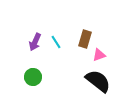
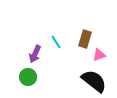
purple arrow: moved 12 px down
green circle: moved 5 px left
black semicircle: moved 4 px left
